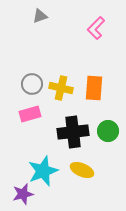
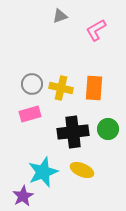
gray triangle: moved 20 px right
pink L-shape: moved 2 px down; rotated 15 degrees clockwise
green circle: moved 2 px up
cyan star: moved 1 px down
purple star: moved 2 px down; rotated 15 degrees counterclockwise
